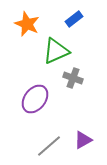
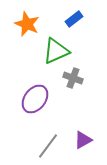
gray line: moved 1 px left; rotated 12 degrees counterclockwise
